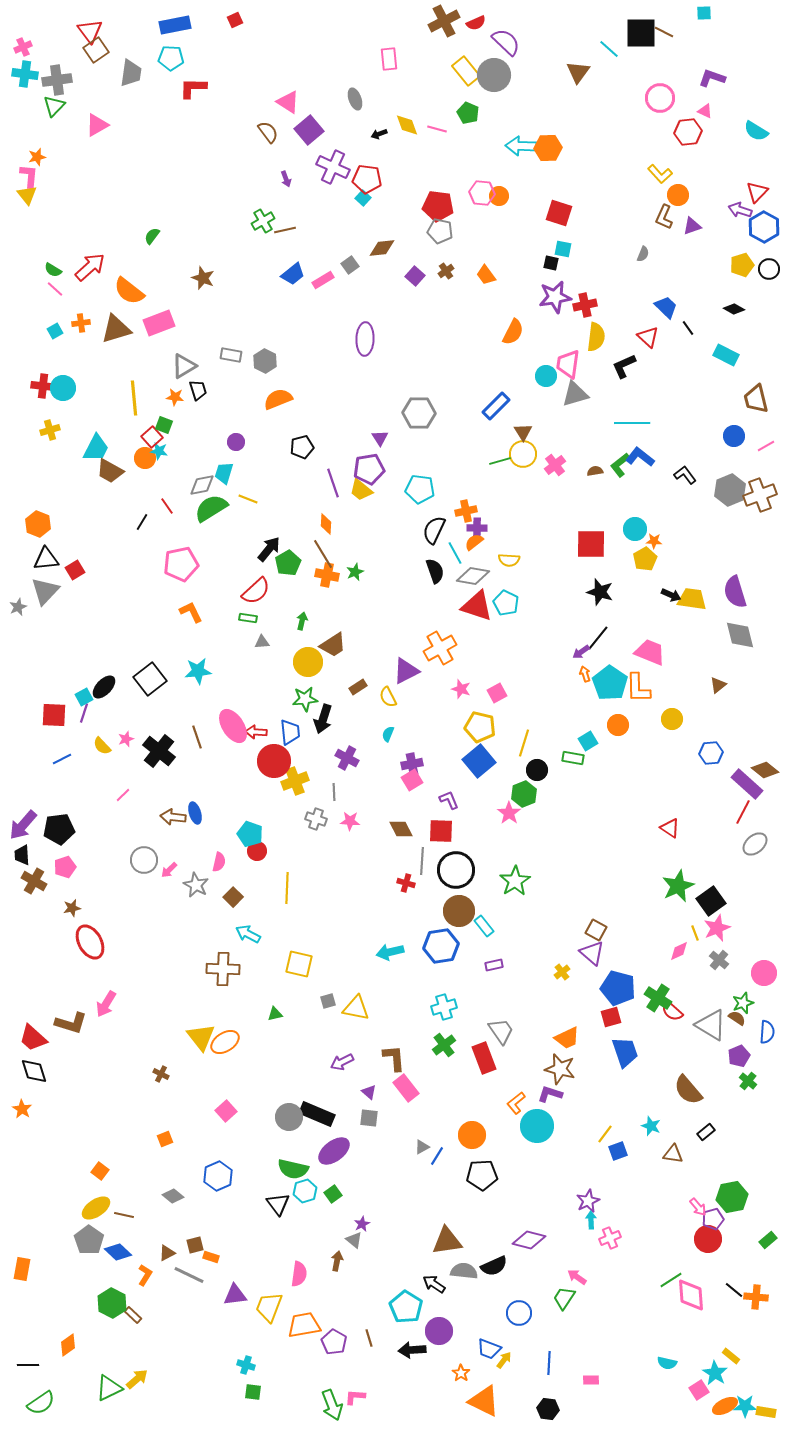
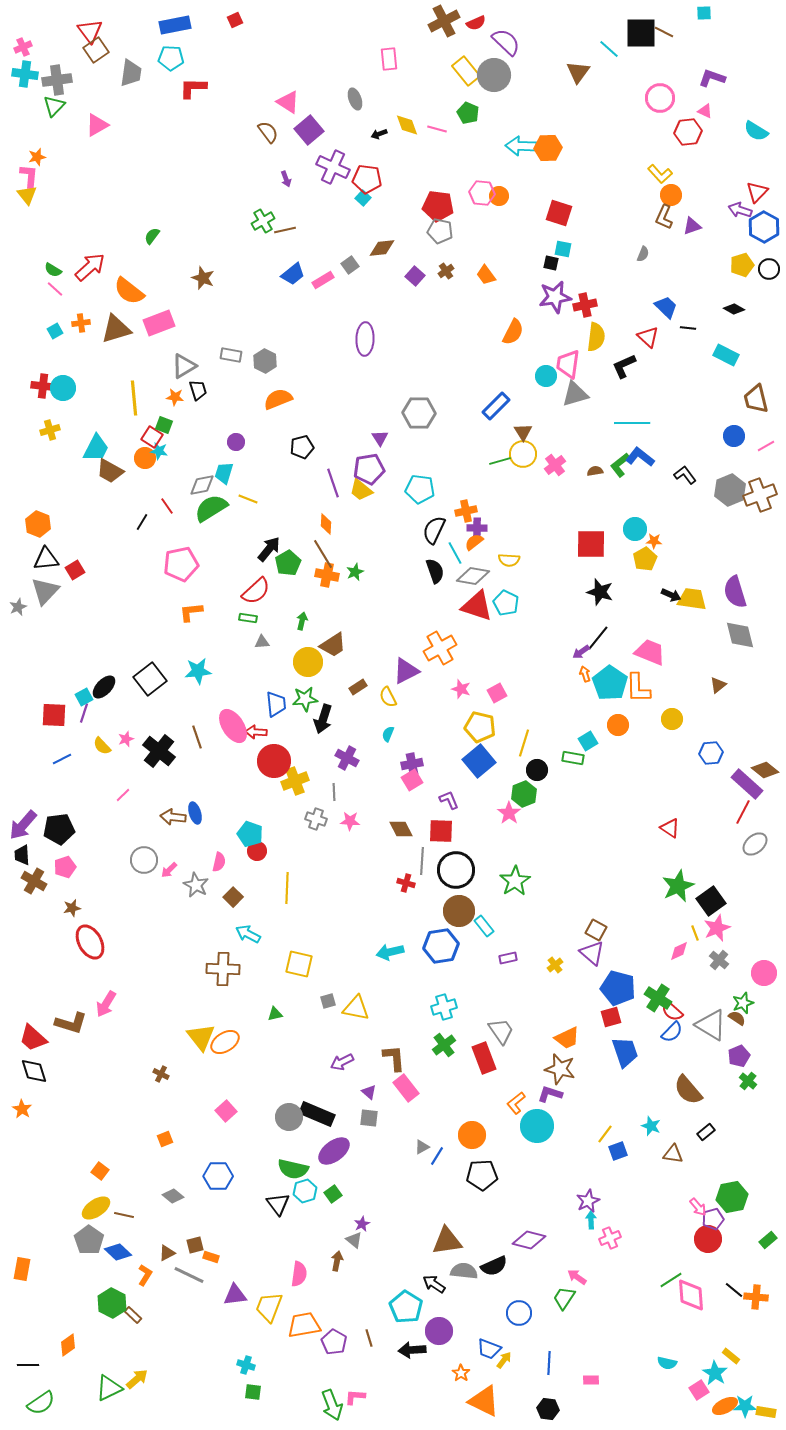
orange circle at (678, 195): moved 7 px left
black line at (688, 328): rotated 49 degrees counterclockwise
red square at (152, 437): rotated 15 degrees counterclockwise
orange L-shape at (191, 612): rotated 70 degrees counterclockwise
blue trapezoid at (290, 732): moved 14 px left, 28 px up
purple rectangle at (494, 965): moved 14 px right, 7 px up
yellow cross at (562, 972): moved 7 px left, 7 px up
blue semicircle at (767, 1032): moved 95 px left; rotated 40 degrees clockwise
blue hexagon at (218, 1176): rotated 24 degrees clockwise
